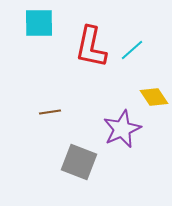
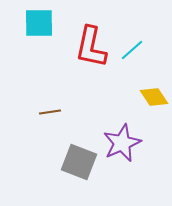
purple star: moved 14 px down
